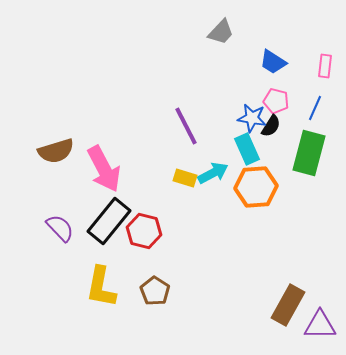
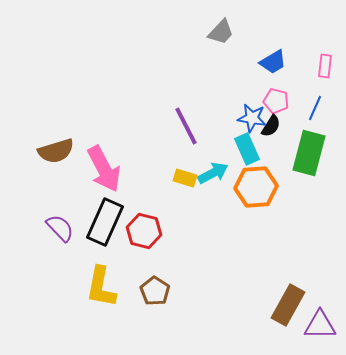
blue trapezoid: rotated 64 degrees counterclockwise
black rectangle: moved 4 px left, 1 px down; rotated 15 degrees counterclockwise
